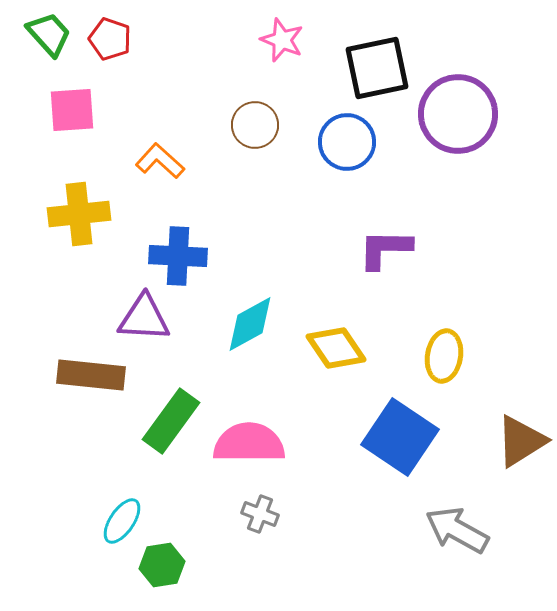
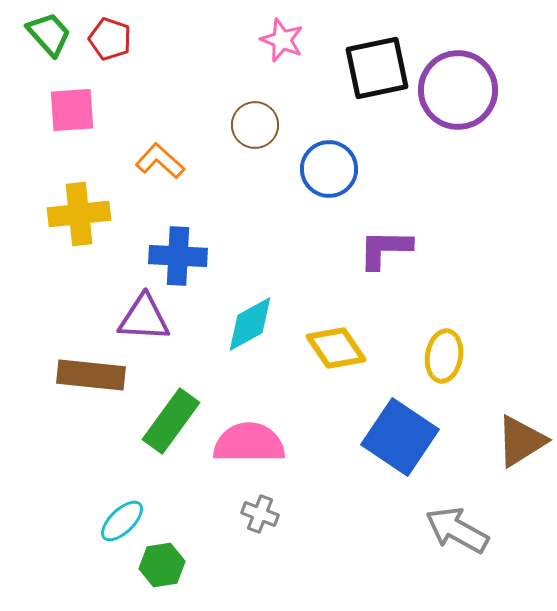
purple circle: moved 24 px up
blue circle: moved 18 px left, 27 px down
cyan ellipse: rotated 12 degrees clockwise
